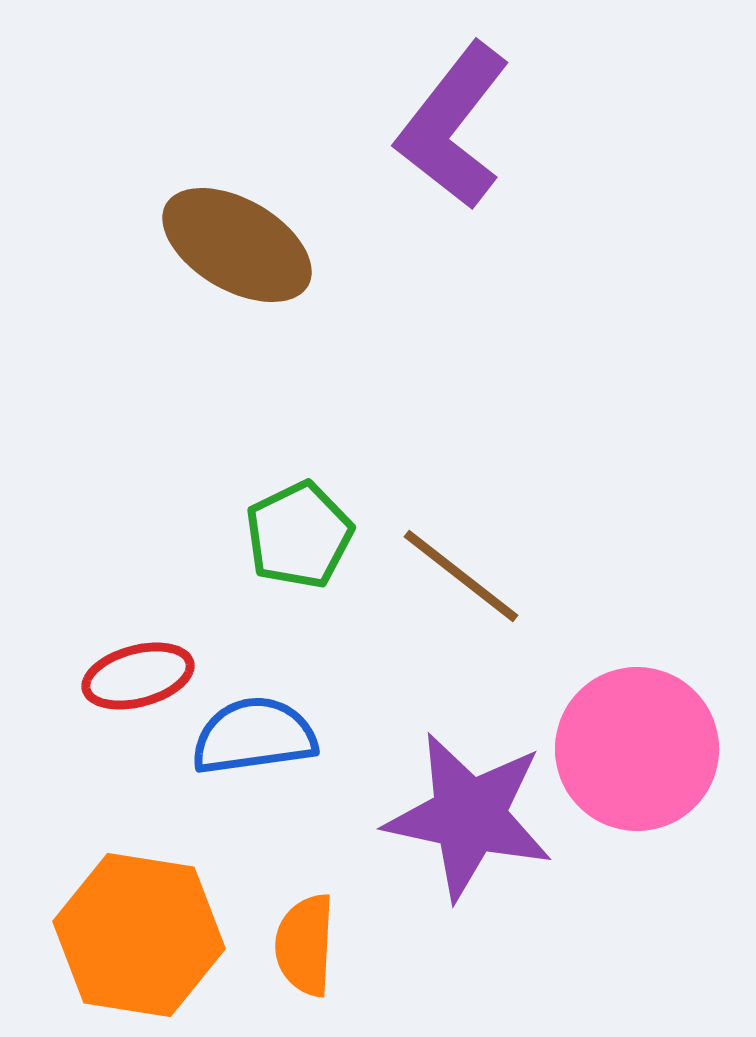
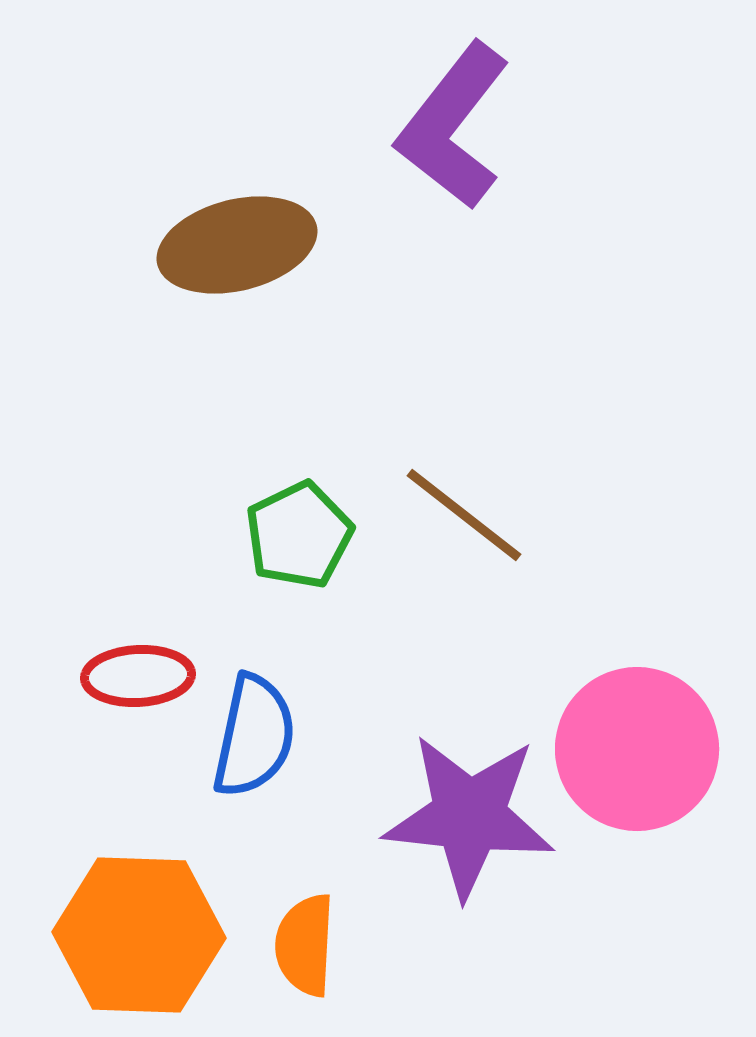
brown ellipse: rotated 44 degrees counterclockwise
brown line: moved 3 px right, 61 px up
red ellipse: rotated 12 degrees clockwise
blue semicircle: rotated 110 degrees clockwise
purple star: rotated 6 degrees counterclockwise
orange hexagon: rotated 7 degrees counterclockwise
